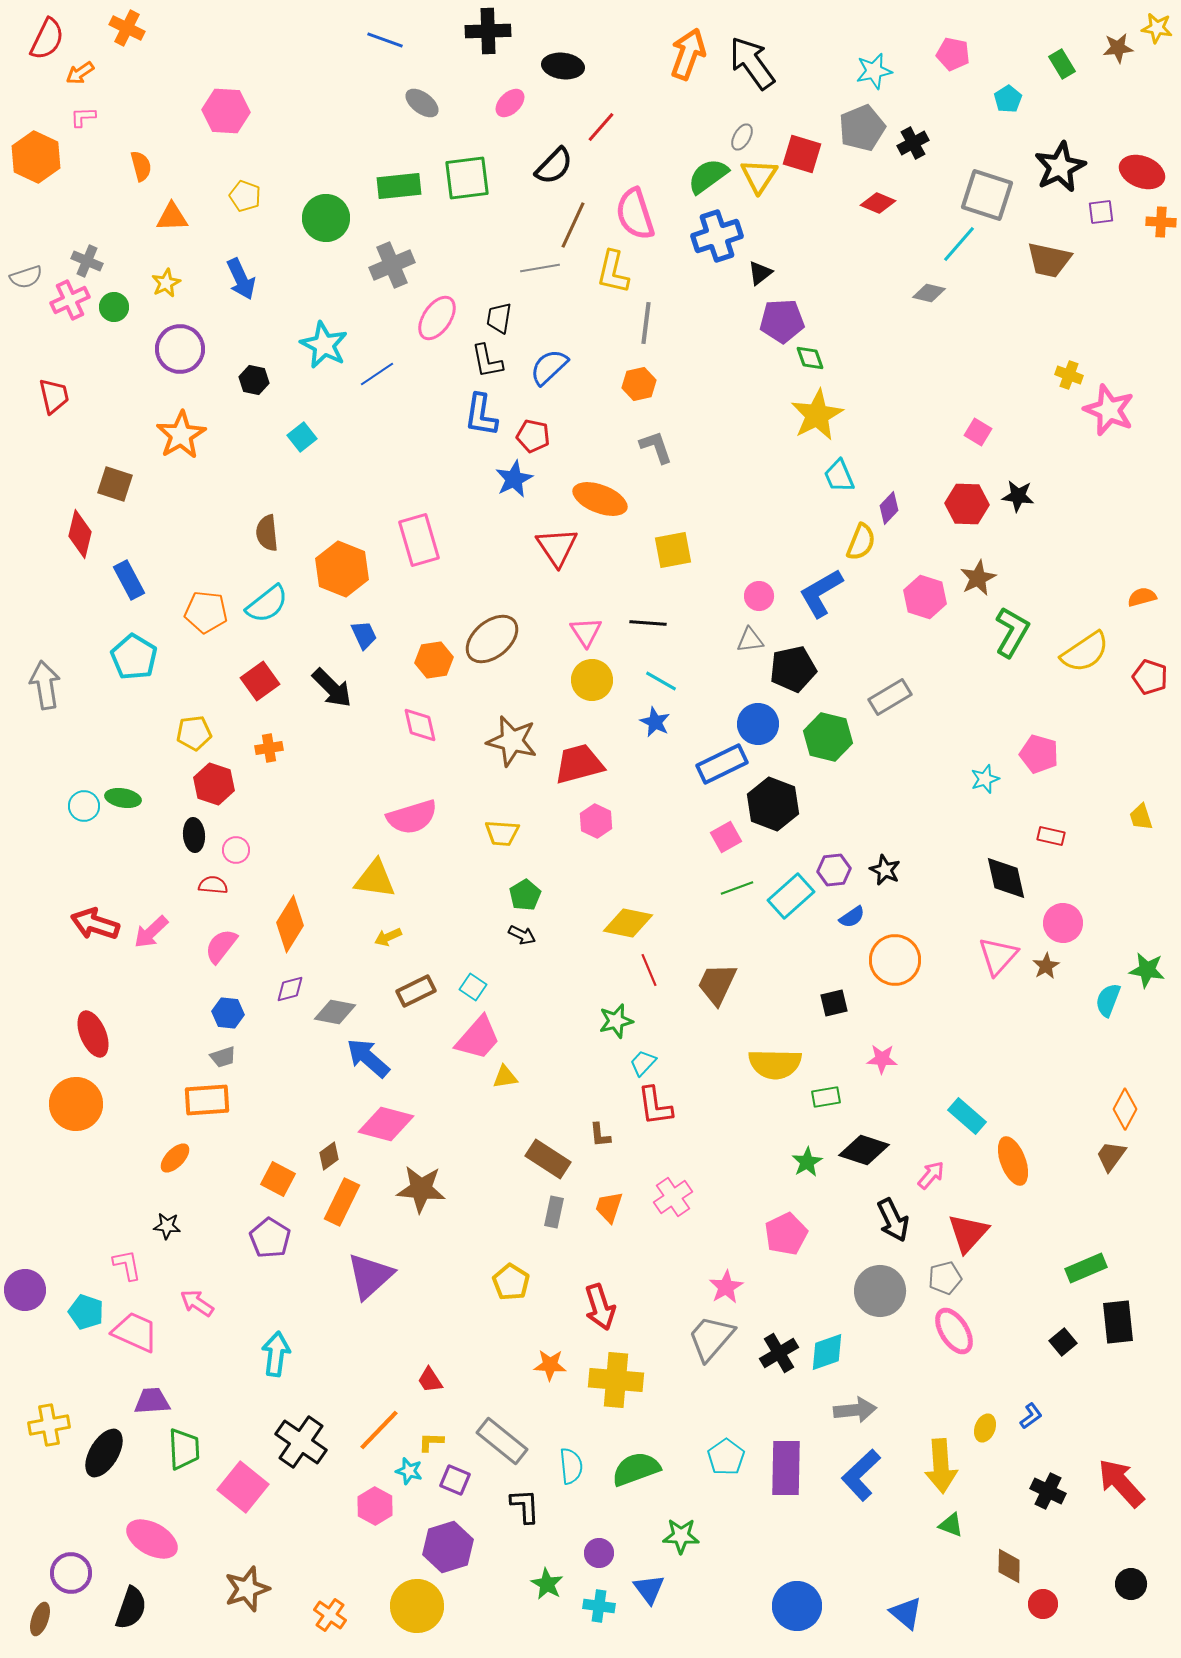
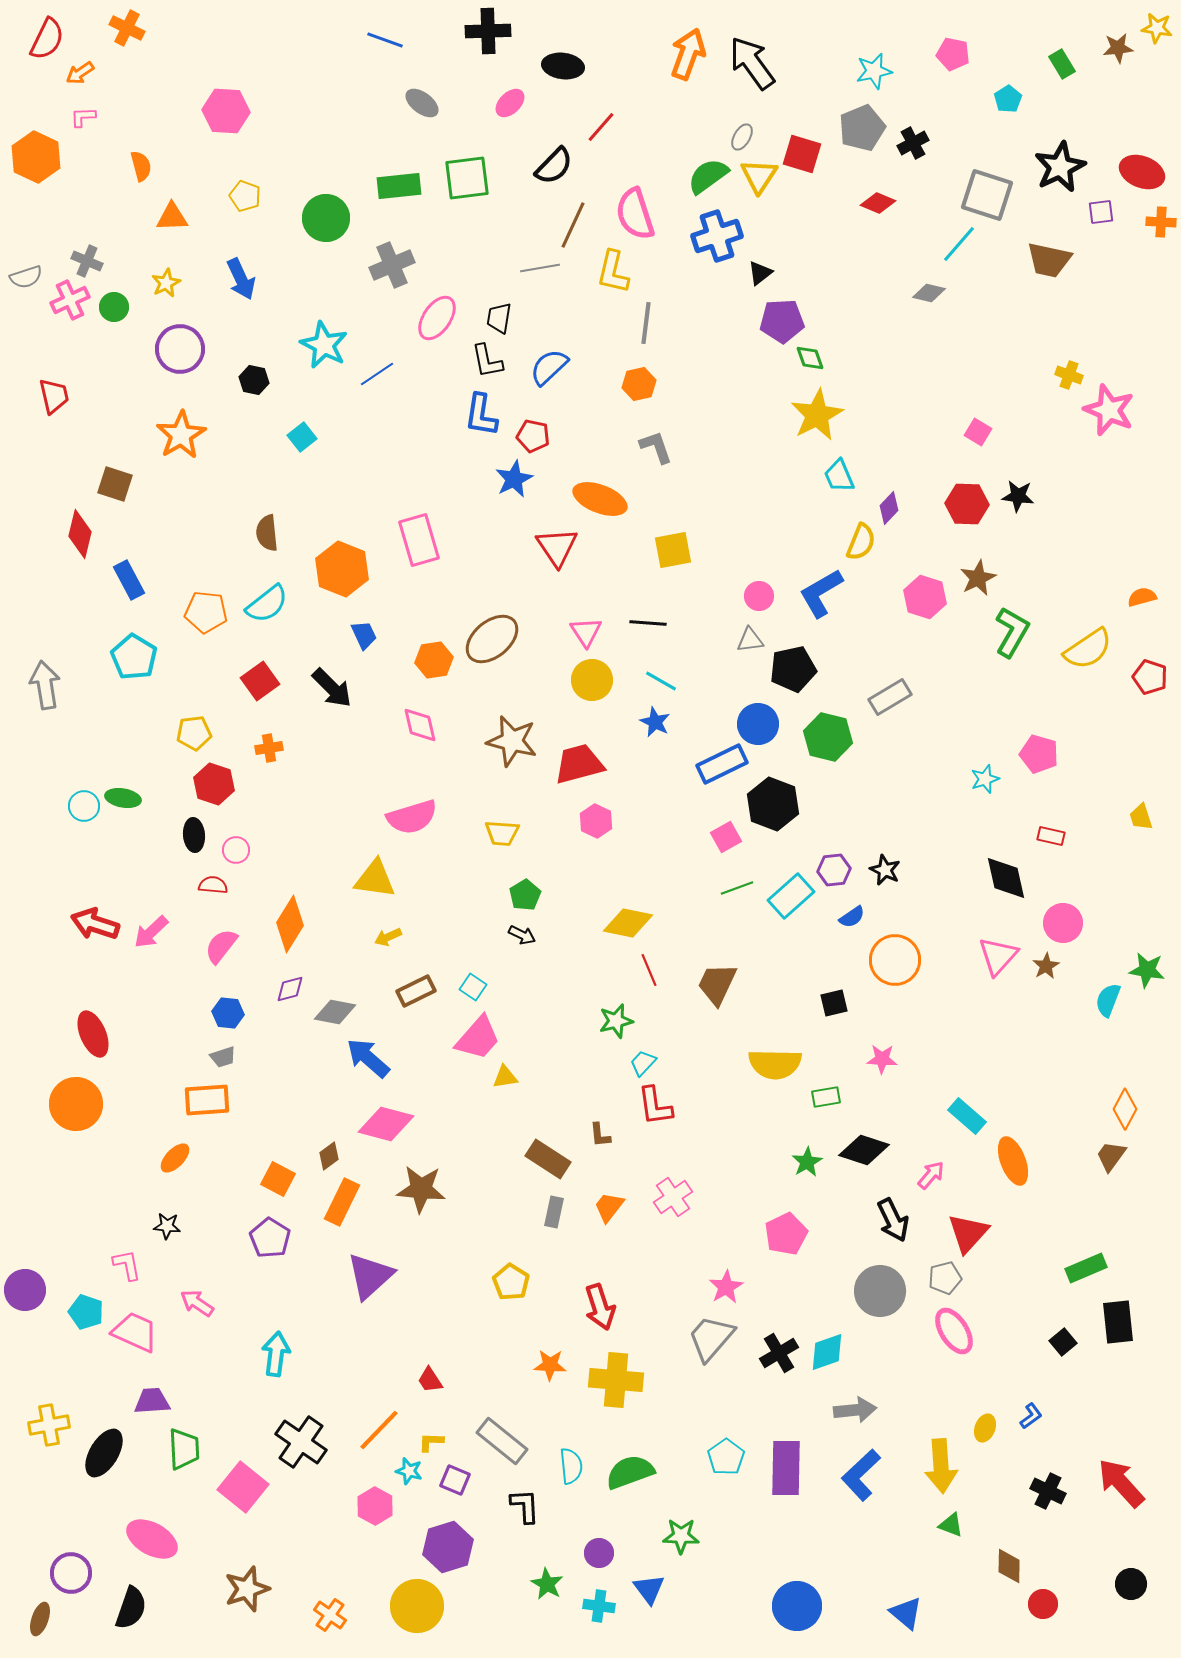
yellow semicircle at (1085, 652): moved 3 px right, 3 px up
orange trapezoid at (609, 1207): rotated 20 degrees clockwise
green semicircle at (636, 1469): moved 6 px left, 3 px down
